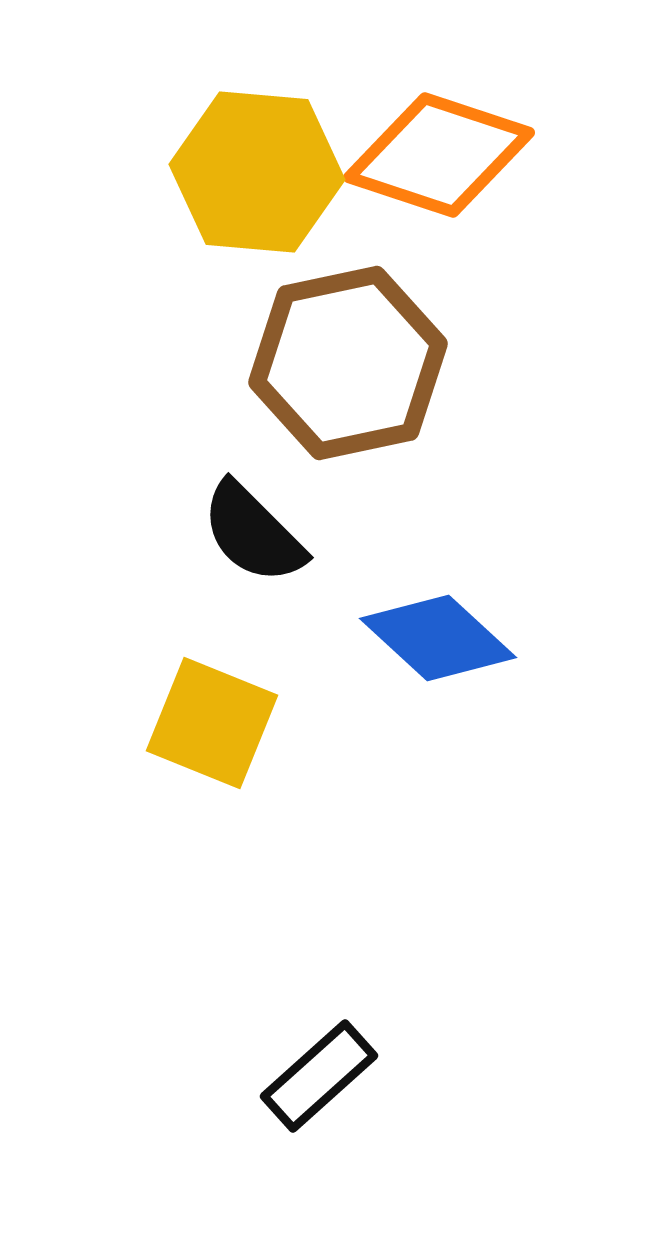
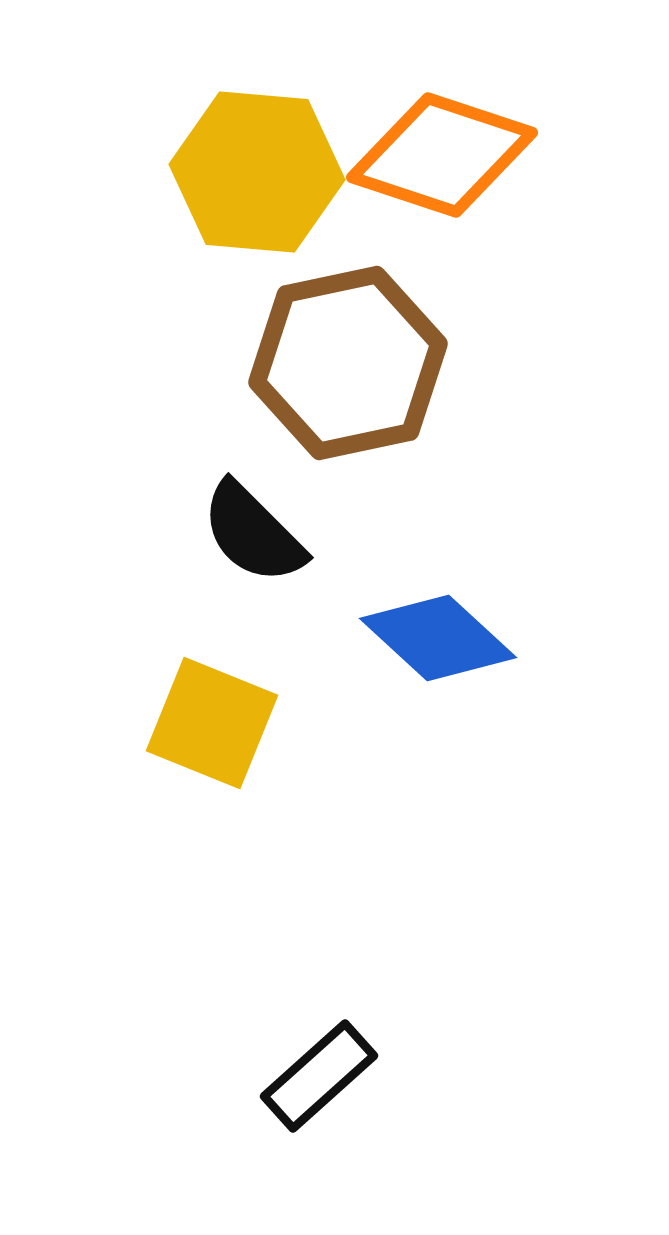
orange diamond: moved 3 px right
